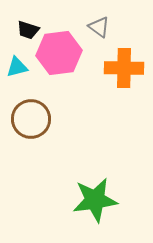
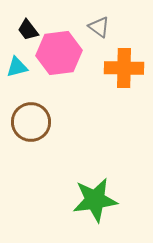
black trapezoid: rotated 35 degrees clockwise
brown circle: moved 3 px down
